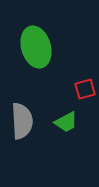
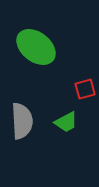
green ellipse: rotated 36 degrees counterclockwise
